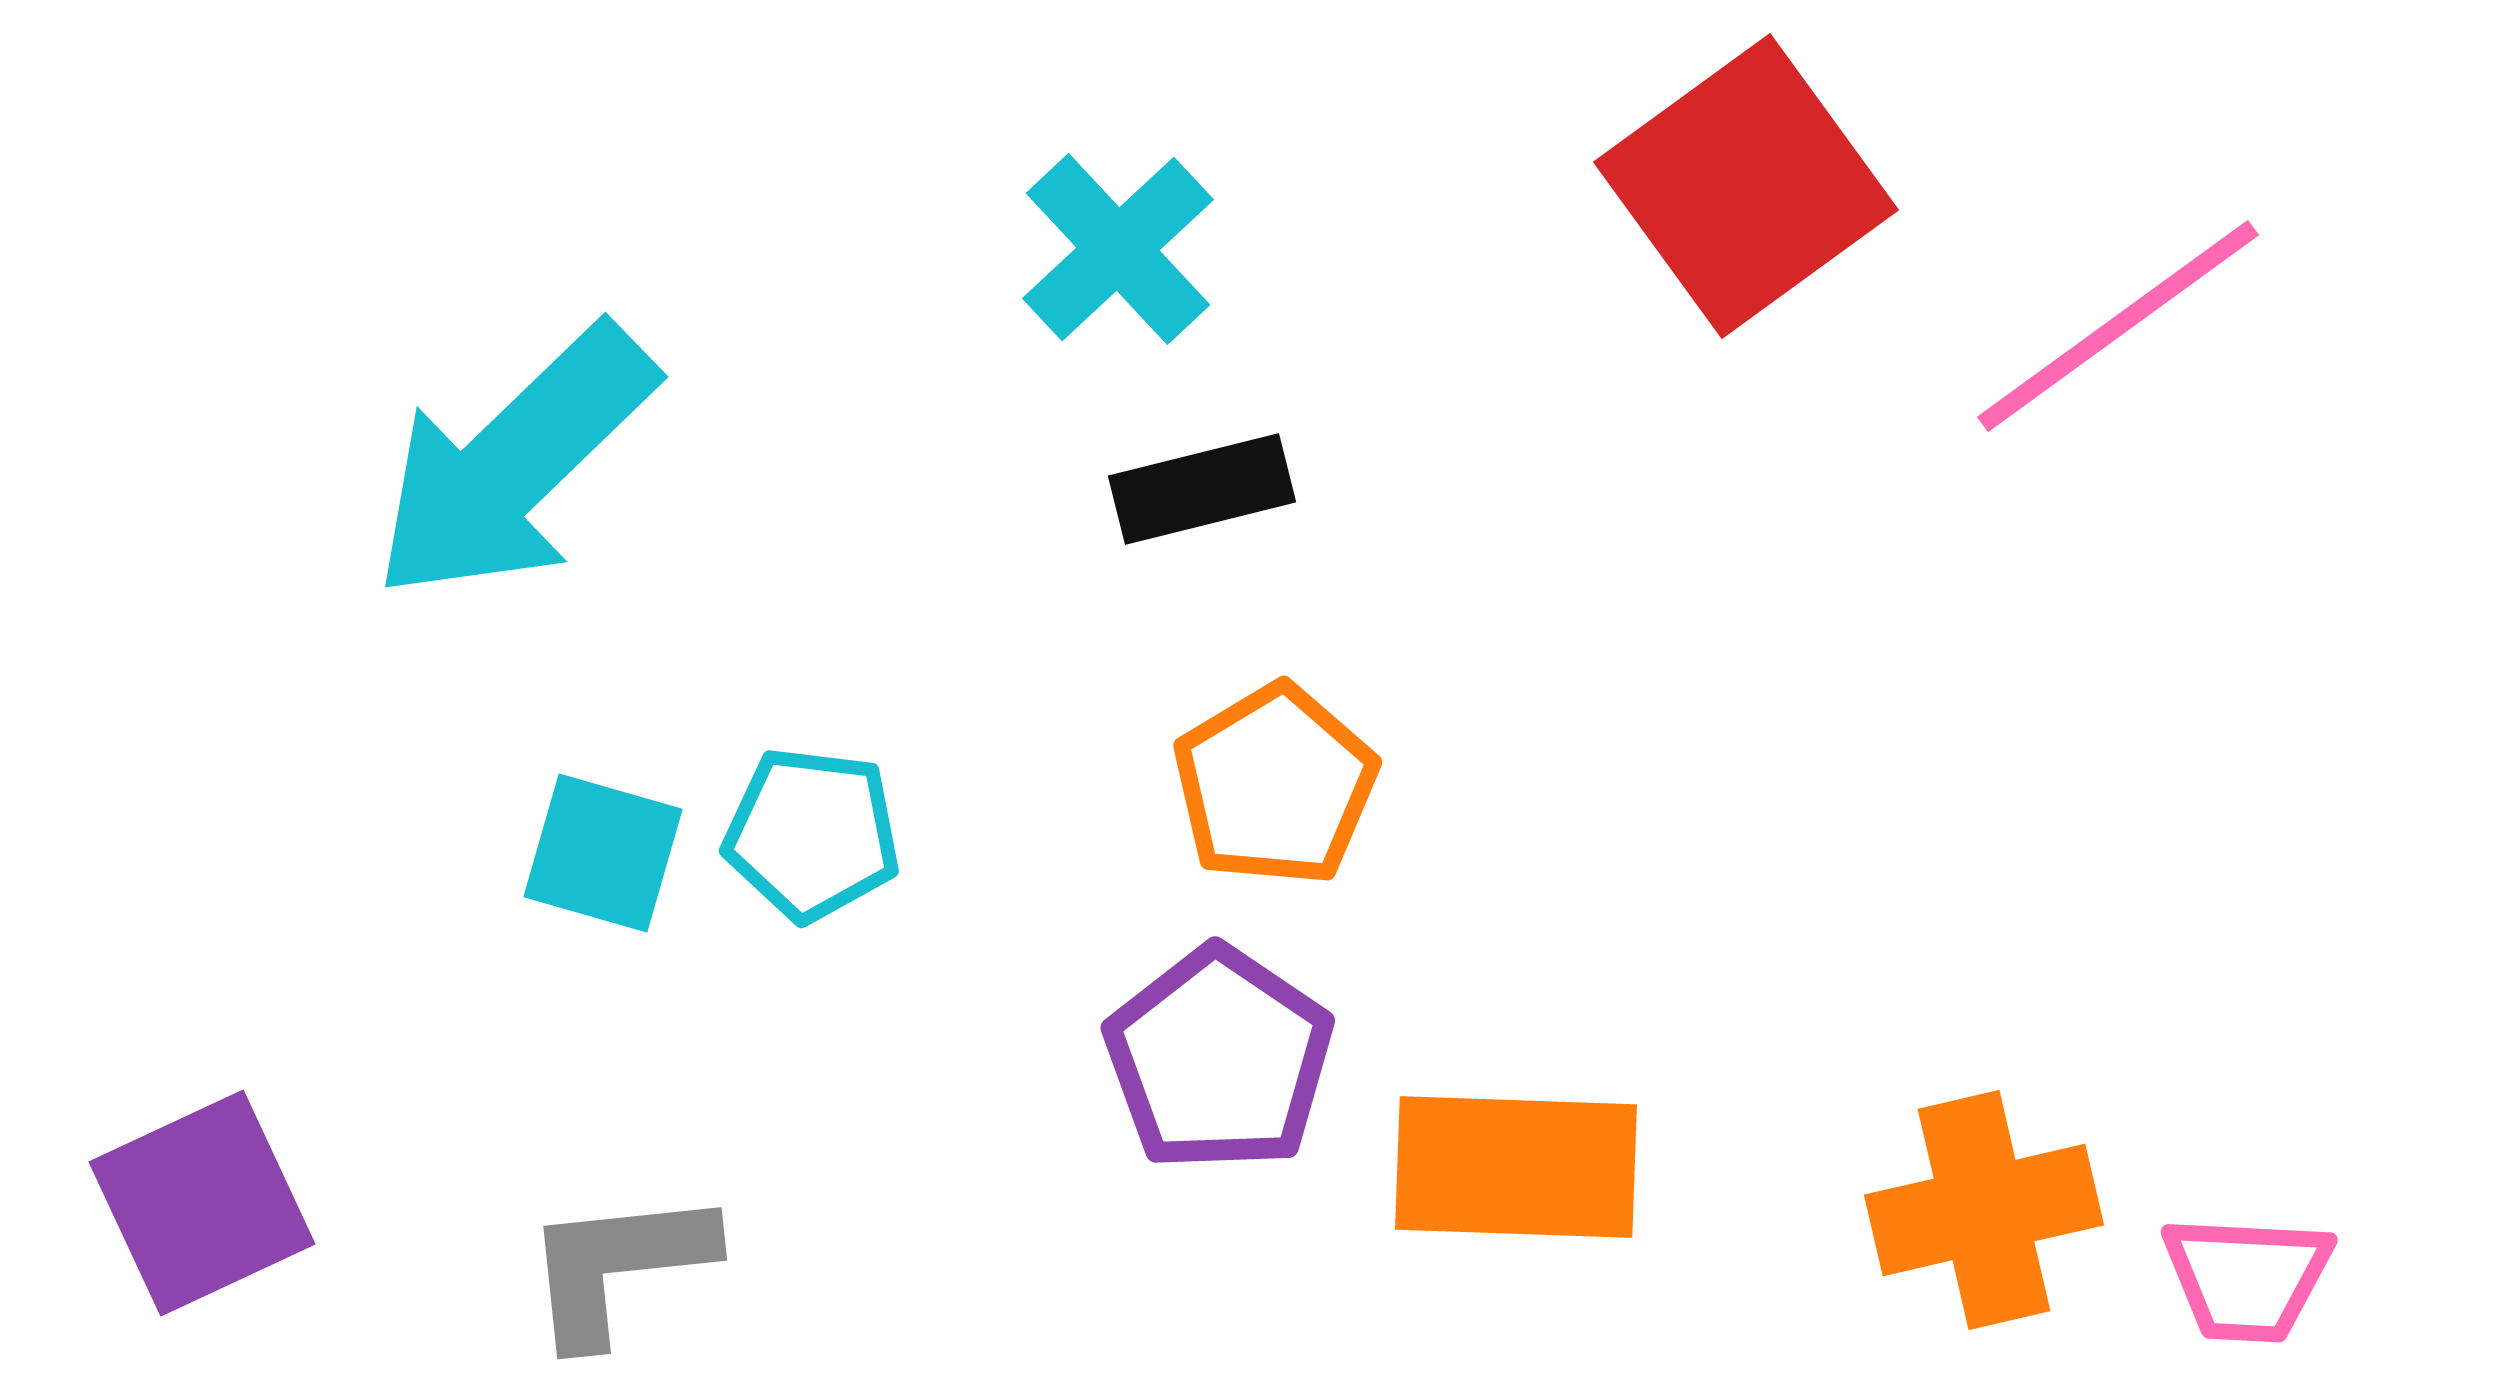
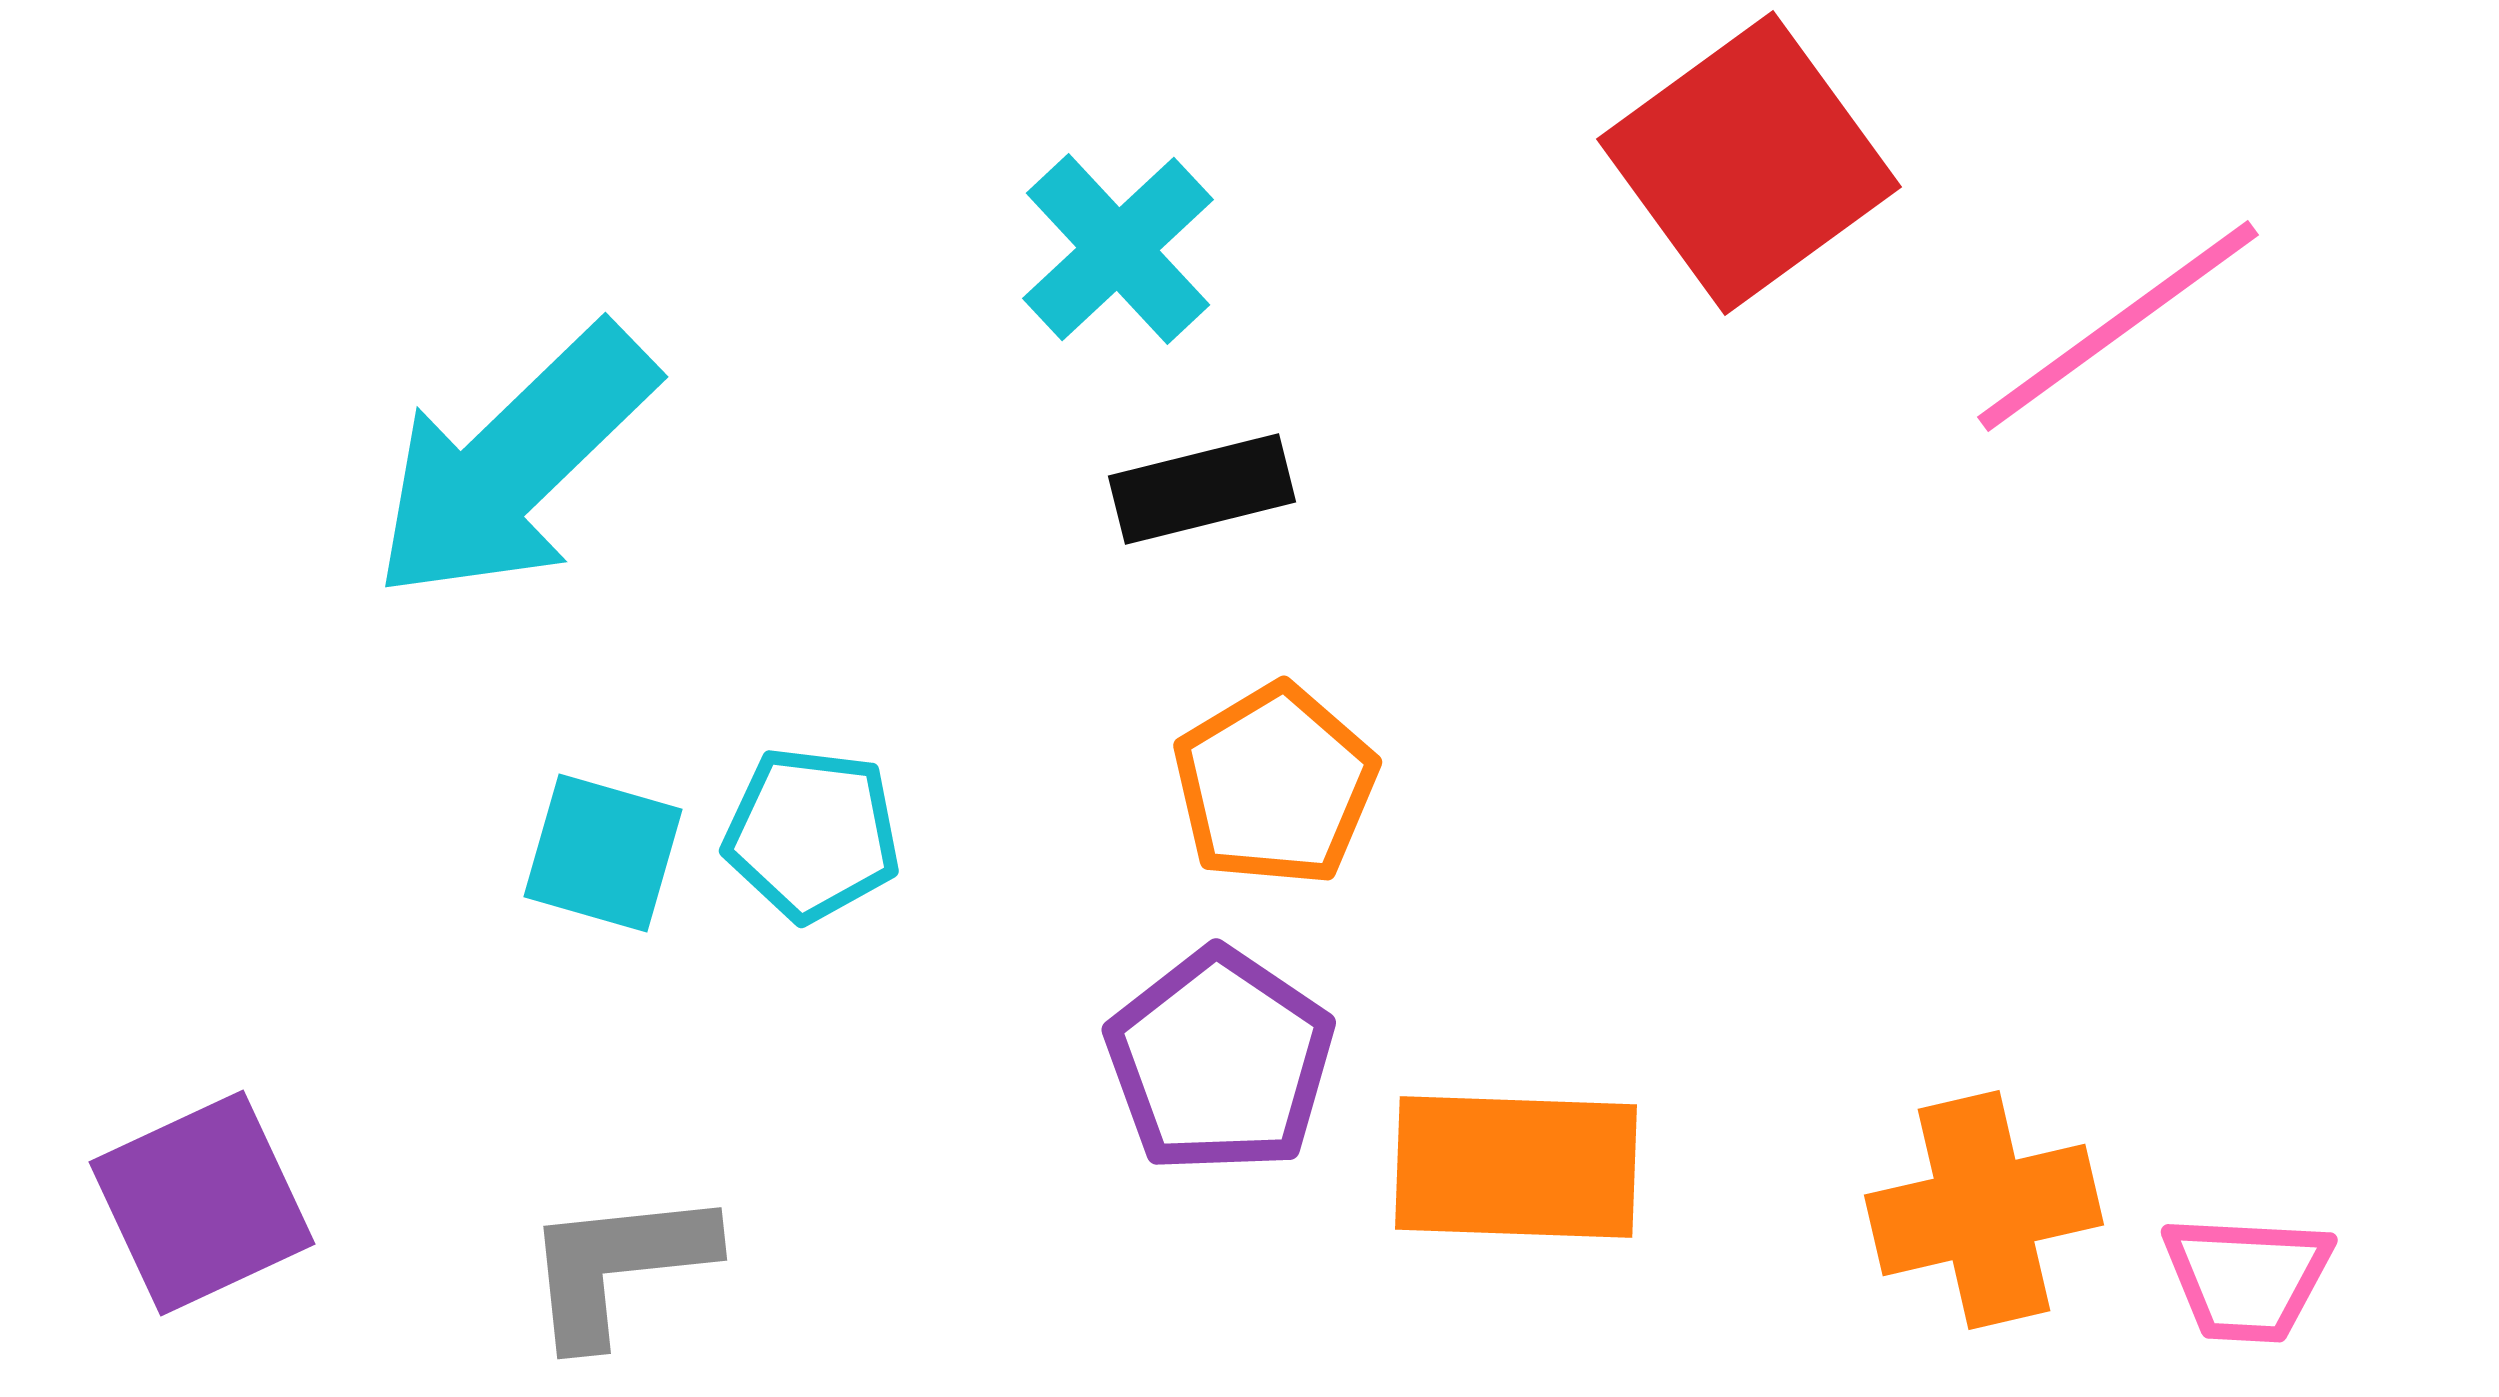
red square: moved 3 px right, 23 px up
purple pentagon: moved 1 px right, 2 px down
